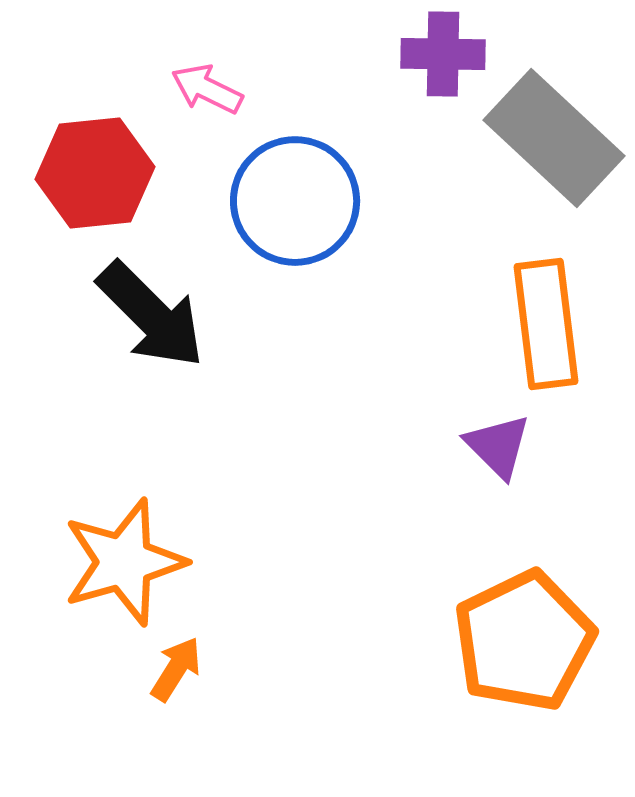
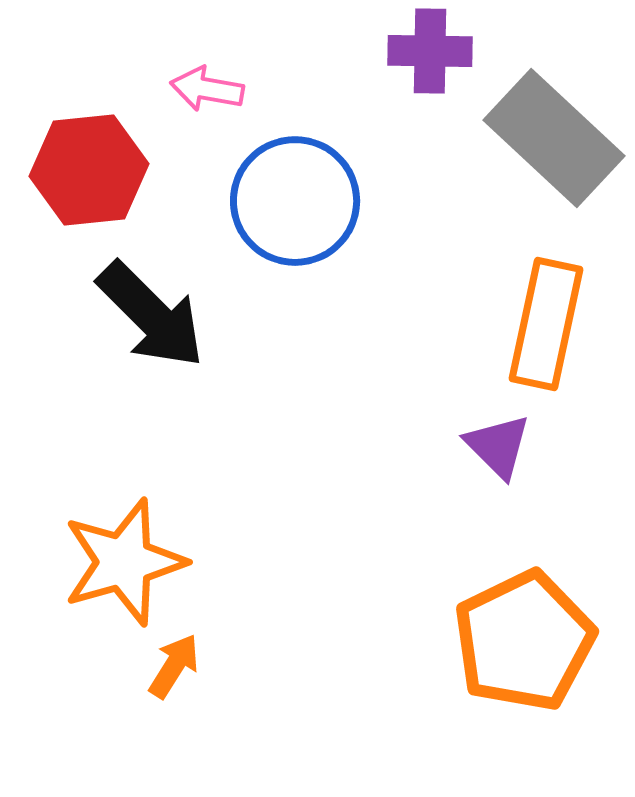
purple cross: moved 13 px left, 3 px up
pink arrow: rotated 16 degrees counterclockwise
red hexagon: moved 6 px left, 3 px up
orange rectangle: rotated 19 degrees clockwise
orange arrow: moved 2 px left, 3 px up
